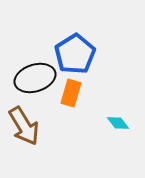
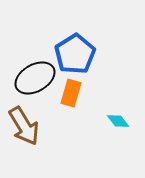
black ellipse: rotated 12 degrees counterclockwise
cyan diamond: moved 2 px up
